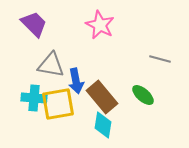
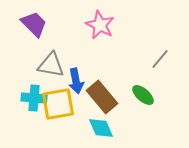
gray line: rotated 65 degrees counterclockwise
cyan diamond: moved 2 px left, 3 px down; rotated 32 degrees counterclockwise
